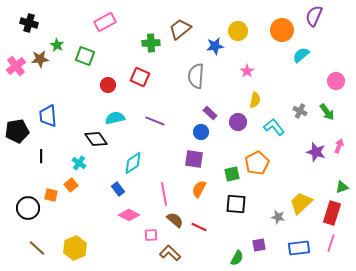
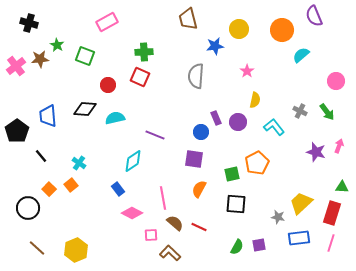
purple semicircle at (314, 16): rotated 45 degrees counterclockwise
pink rectangle at (105, 22): moved 2 px right
brown trapezoid at (180, 29): moved 8 px right, 10 px up; rotated 65 degrees counterclockwise
yellow circle at (238, 31): moved 1 px right, 2 px up
green cross at (151, 43): moved 7 px left, 9 px down
purple rectangle at (210, 113): moved 6 px right, 5 px down; rotated 24 degrees clockwise
purple line at (155, 121): moved 14 px down
black pentagon at (17, 131): rotated 25 degrees counterclockwise
black diamond at (96, 139): moved 11 px left, 30 px up; rotated 50 degrees counterclockwise
black line at (41, 156): rotated 40 degrees counterclockwise
cyan diamond at (133, 163): moved 2 px up
green triangle at (342, 187): rotated 24 degrees clockwise
pink line at (164, 194): moved 1 px left, 4 px down
orange square at (51, 195): moved 2 px left, 6 px up; rotated 32 degrees clockwise
pink diamond at (129, 215): moved 3 px right, 2 px up
brown semicircle at (175, 220): moved 3 px down
yellow hexagon at (75, 248): moved 1 px right, 2 px down
blue rectangle at (299, 248): moved 10 px up
green semicircle at (237, 258): moved 11 px up
